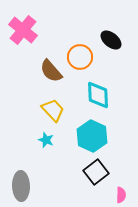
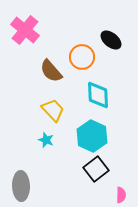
pink cross: moved 2 px right
orange circle: moved 2 px right
black square: moved 3 px up
